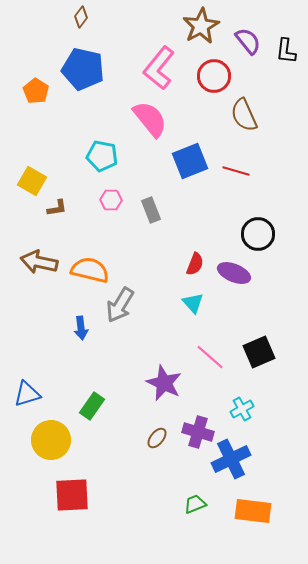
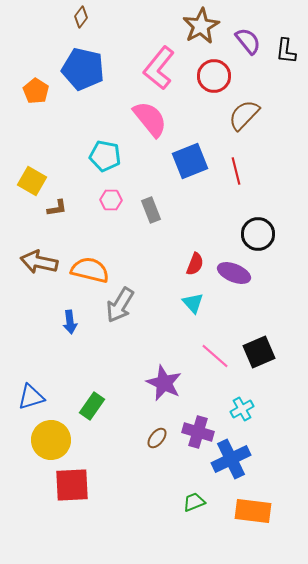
brown semicircle: rotated 68 degrees clockwise
cyan pentagon: moved 3 px right
red line: rotated 60 degrees clockwise
blue arrow: moved 11 px left, 6 px up
pink line: moved 5 px right, 1 px up
blue triangle: moved 4 px right, 3 px down
red square: moved 10 px up
green trapezoid: moved 1 px left, 2 px up
